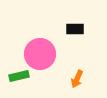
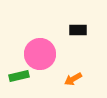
black rectangle: moved 3 px right, 1 px down
orange arrow: moved 4 px left; rotated 36 degrees clockwise
